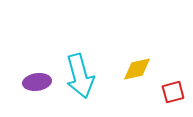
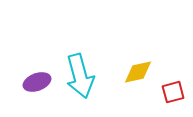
yellow diamond: moved 1 px right, 3 px down
purple ellipse: rotated 12 degrees counterclockwise
